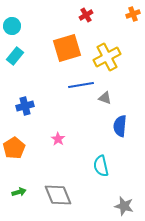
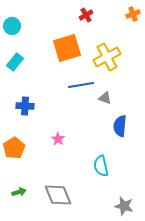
cyan rectangle: moved 6 px down
blue cross: rotated 18 degrees clockwise
